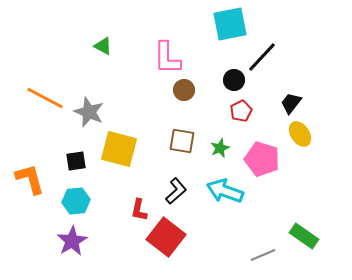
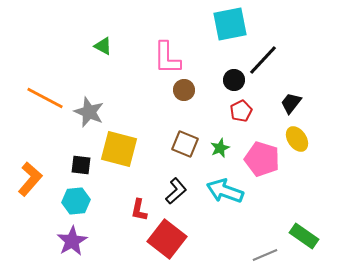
black line: moved 1 px right, 3 px down
yellow ellipse: moved 3 px left, 5 px down
brown square: moved 3 px right, 3 px down; rotated 12 degrees clockwise
black square: moved 5 px right, 4 px down; rotated 15 degrees clockwise
orange L-shape: rotated 56 degrees clockwise
red square: moved 1 px right, 2 px down
gray line: moved 2 px right
